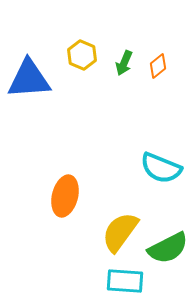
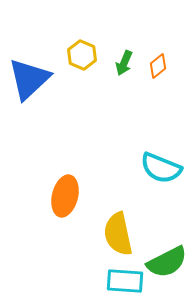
blue triangle: rotated 39 degrees counterclockwise
yellow semicircle: moved 2 px left, 2 px down; rotated 48 degrees counterclockwise
green semicircle: moved 1 px left, 14 px down
